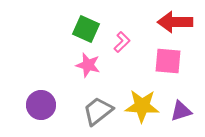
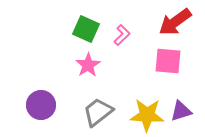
red arrow: rotated 36 degrees counterclockwise
pink L-shape: moved 7 px up
pink star: rotated 25 degrees clockwise
yellow star: moved 5 px right, 9 px down
gray trapezoid: moved 1 px down
